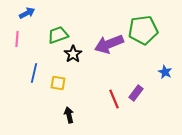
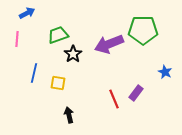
green pentagon: rotated 8 degrees clockwise
